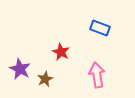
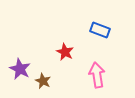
blue rectangle: moved 2 px down
red star: moved 4 px right
brown star: moved 2 px left, 2 px down; rotated 21 degrees counterclockwise
